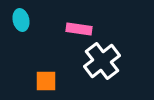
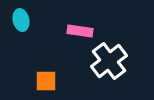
pink rectangle: moved 1 px right, 2 px down
white cross: moved 7 px right
